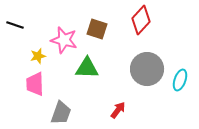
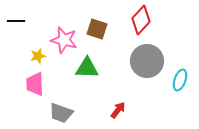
black line: moved 1 px right, 4 px up; rotated 18 degrees counterclockwise
gray circle: moved 8 px up
gray trapezoid: rotated 90 degrees clockwise
